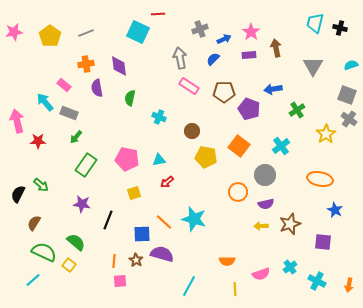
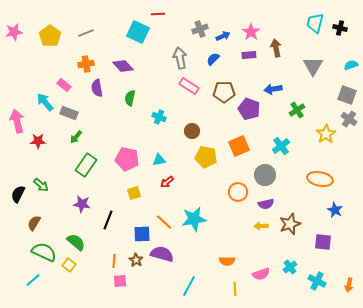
blue arrow at (224, 39): moved 1 px left, 3 px up
purple diamond at (119, 66): moved 4 px right; rotated 35 degrees counterclockwise
orange square at (239, 146): rotated 30 degrees clockwise
cyan star at (194, 219): rotated 25 degrees counterclockwise
